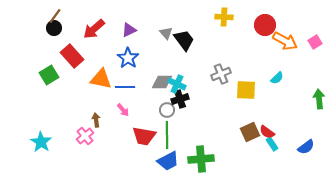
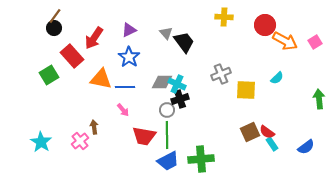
red arrow: moved 9 px down; rotated 15 degrees counterclockwise
black trapezoid: moved 2 px down
blue star: moved 1 px right, 1 px up
brown arrow: moved 2 px left, 7 px down
pink cross: moved 5 px left, 5 px down
